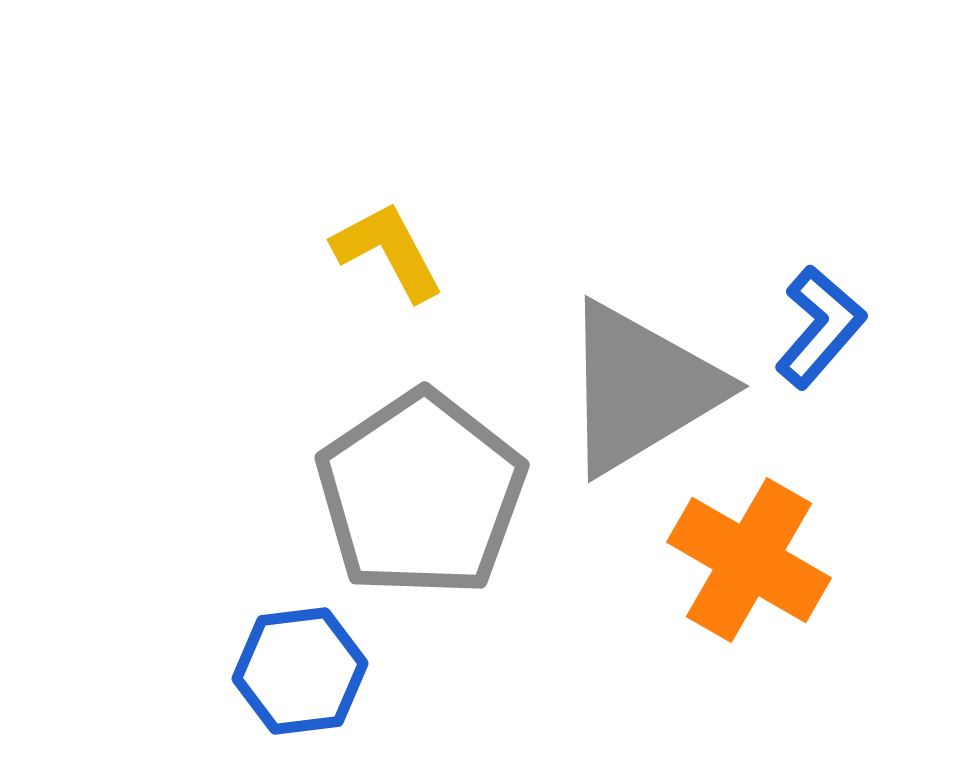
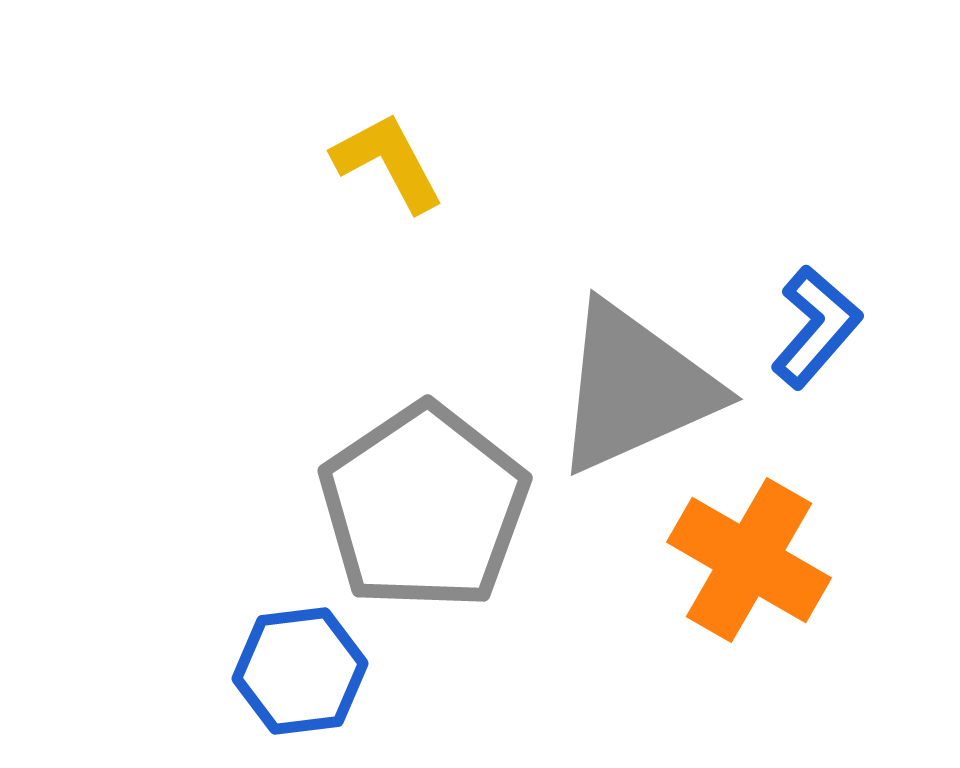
yellow L-shape: moved 89 px up
blue L-shape: moved 4 px left
gray triangle: moved 6 px left; rotated 7 degrees clockwise
gray pentagon: moved 3 px right, 13 px down
